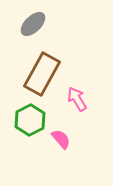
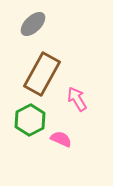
pink semicircle: rotated 25 degrees counterclockwise
